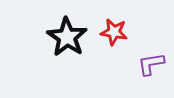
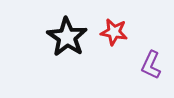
purple L-shape: moved 1 px down; rotated 56 degrees counterclockwise
